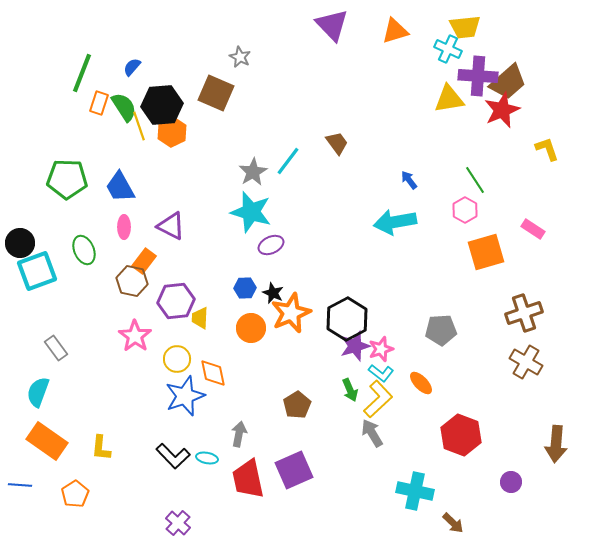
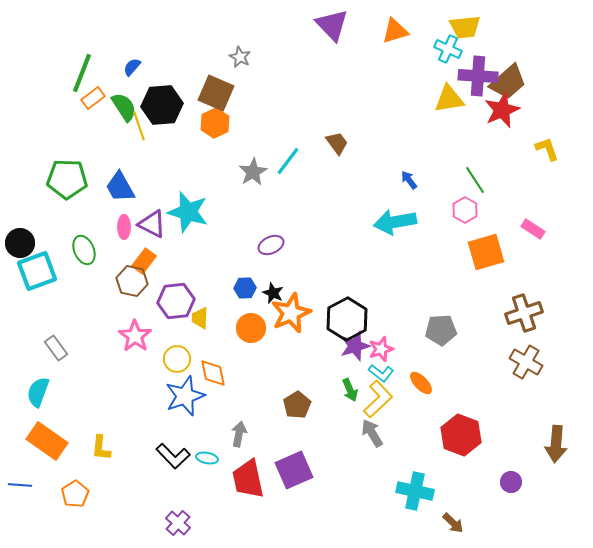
orange rectangle at (99, 103): moved 6 px left, 5 px up; rotated 35 degrees clockwise
orange hexagon at (172, 132): moved 43 px right, 9 px up
cyan star at (251, 212): moved 63 px left
purple triangle at (171, 226): moved 19 px left, 2 px up
